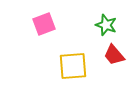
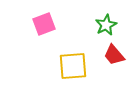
green star: rotated 25 degrees clockwise
